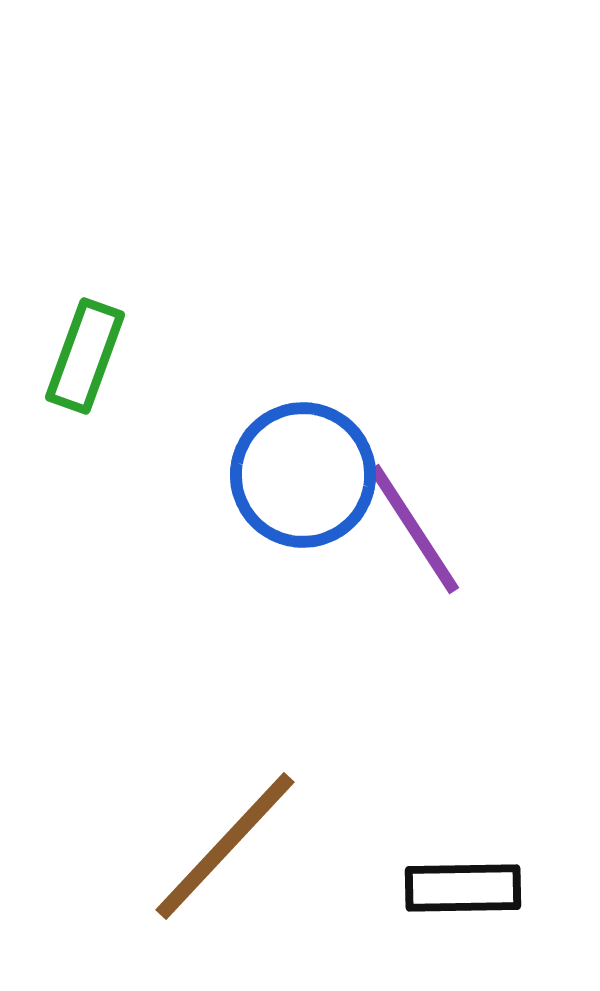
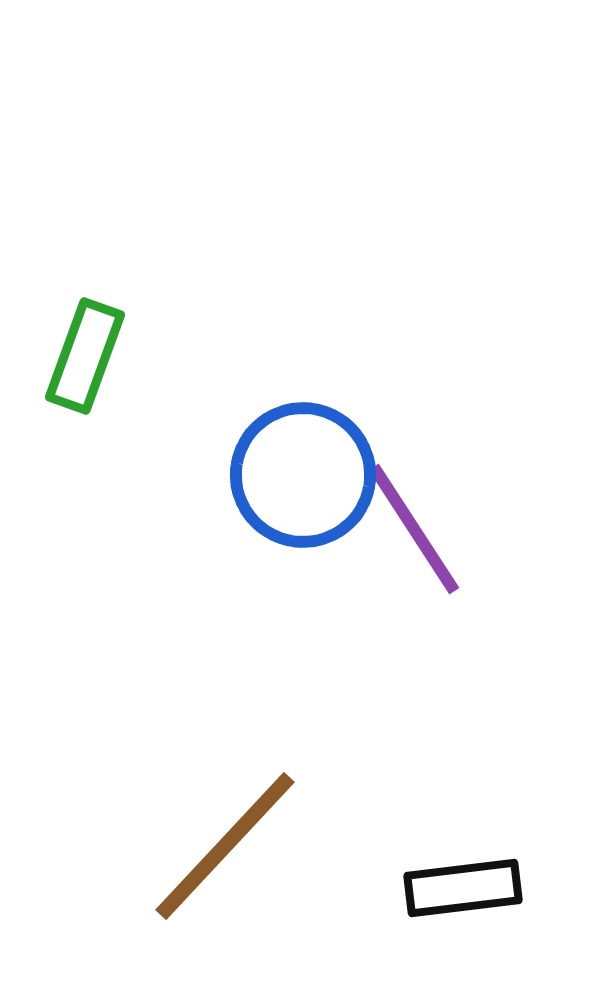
black rectangle: rotated 6 degrees counterclockwise
